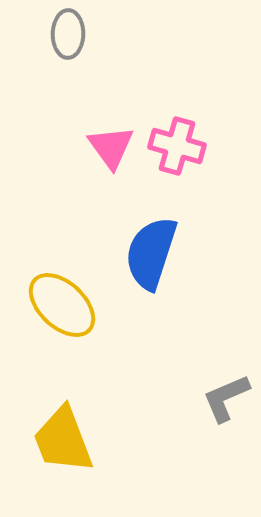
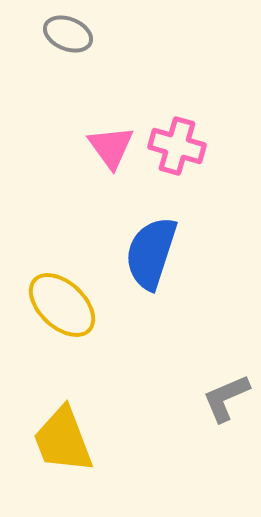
gray ellipse: rotated 69 degrees counterclockwise
